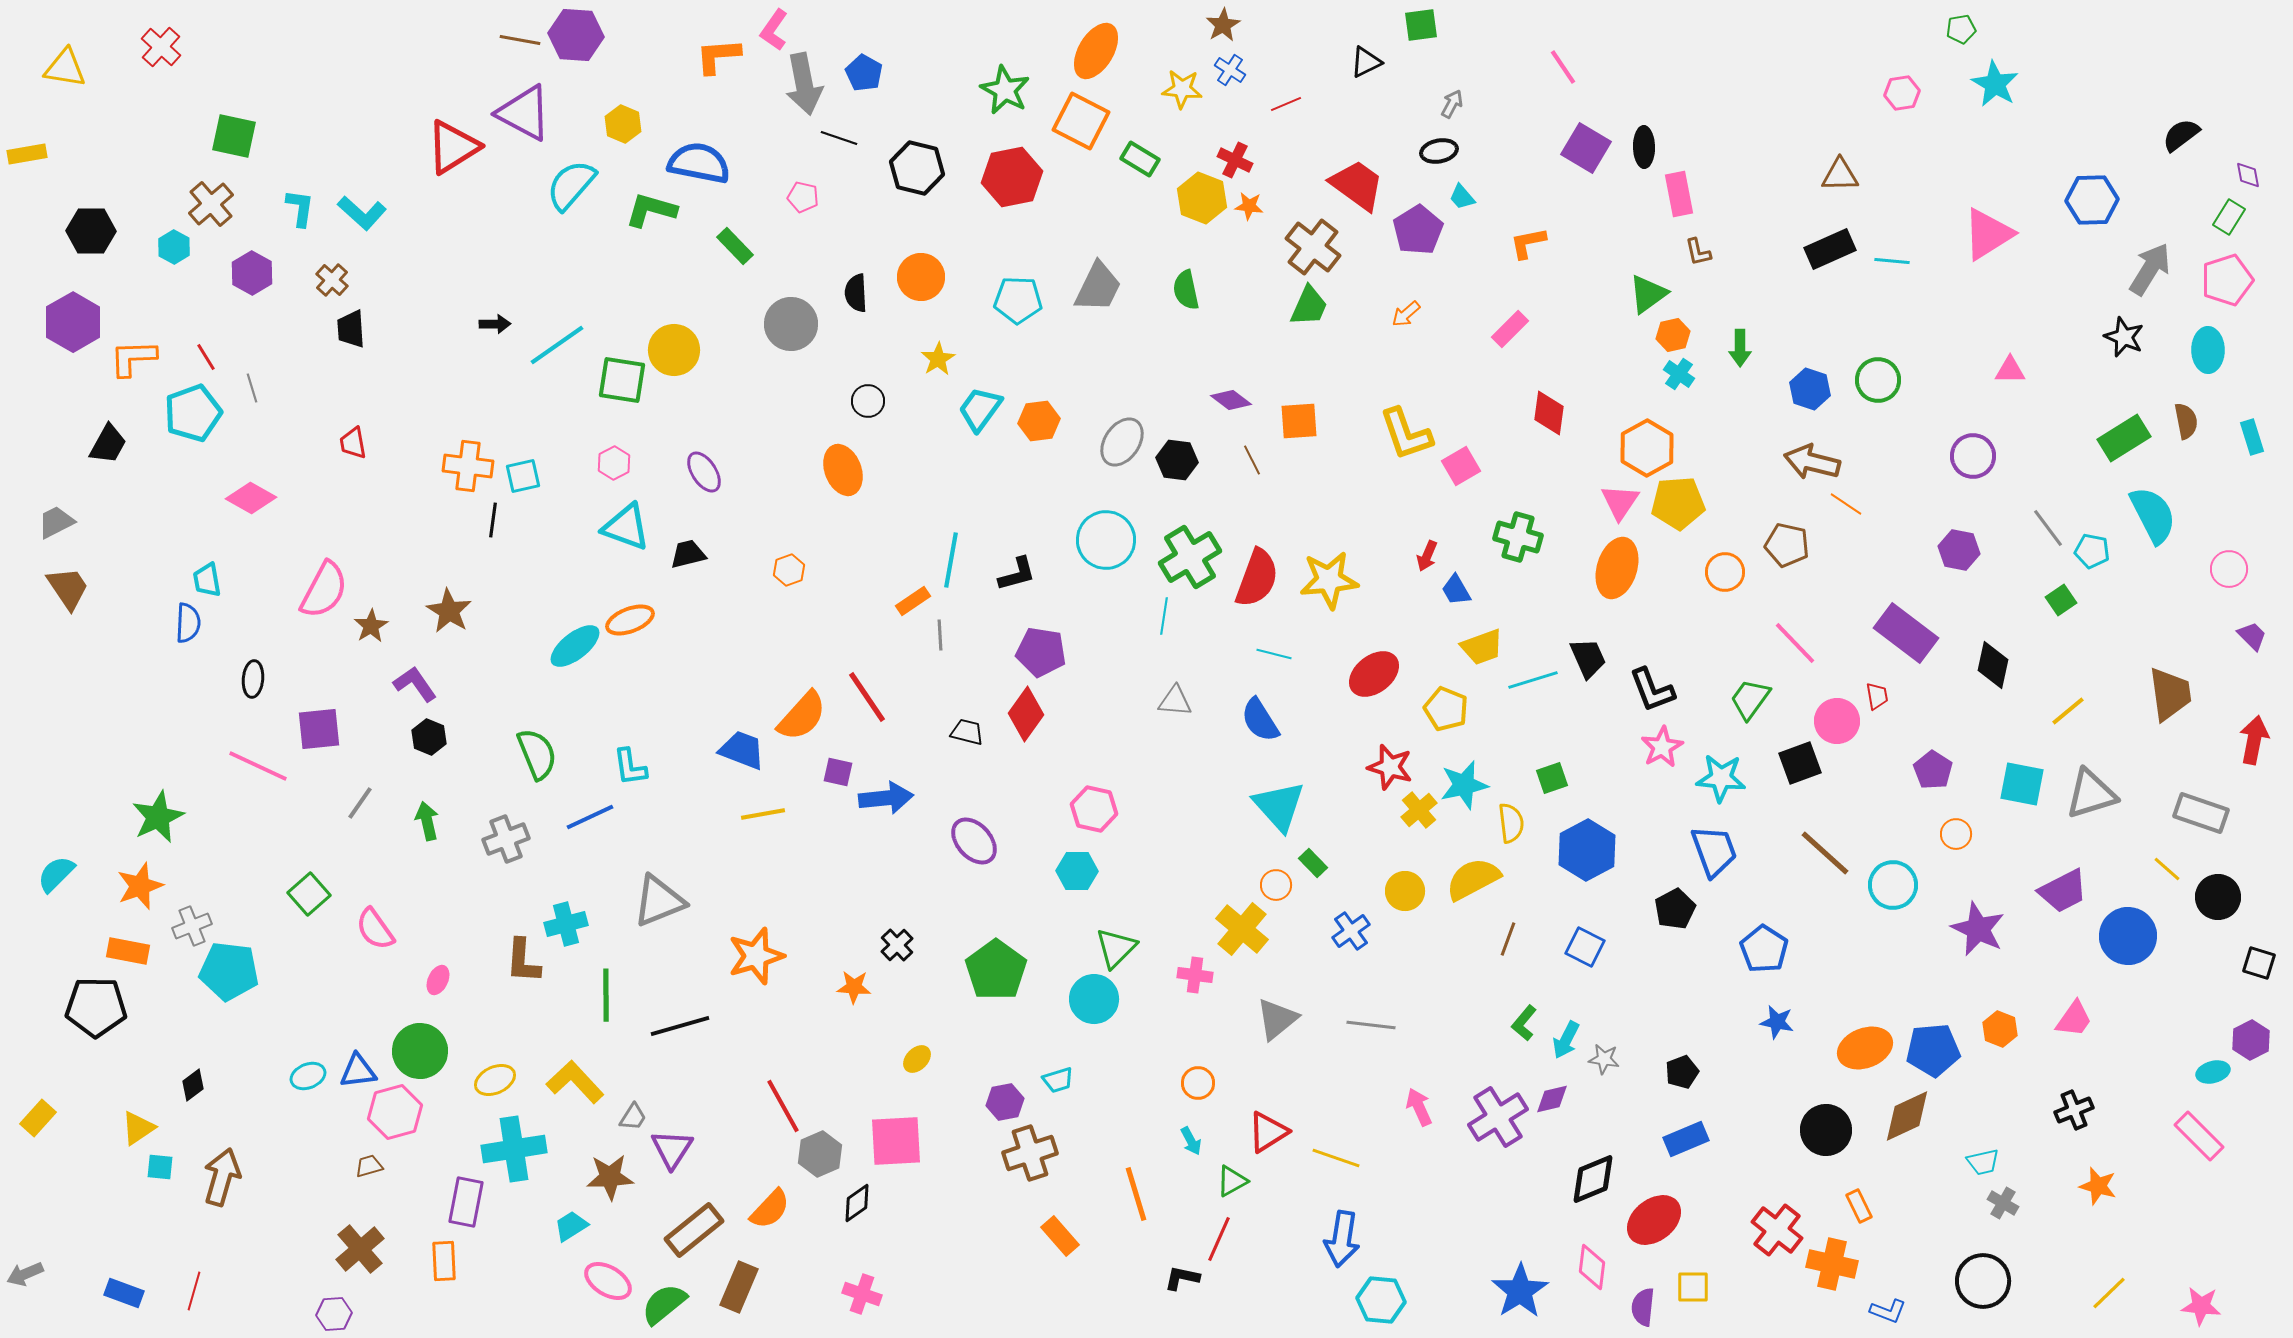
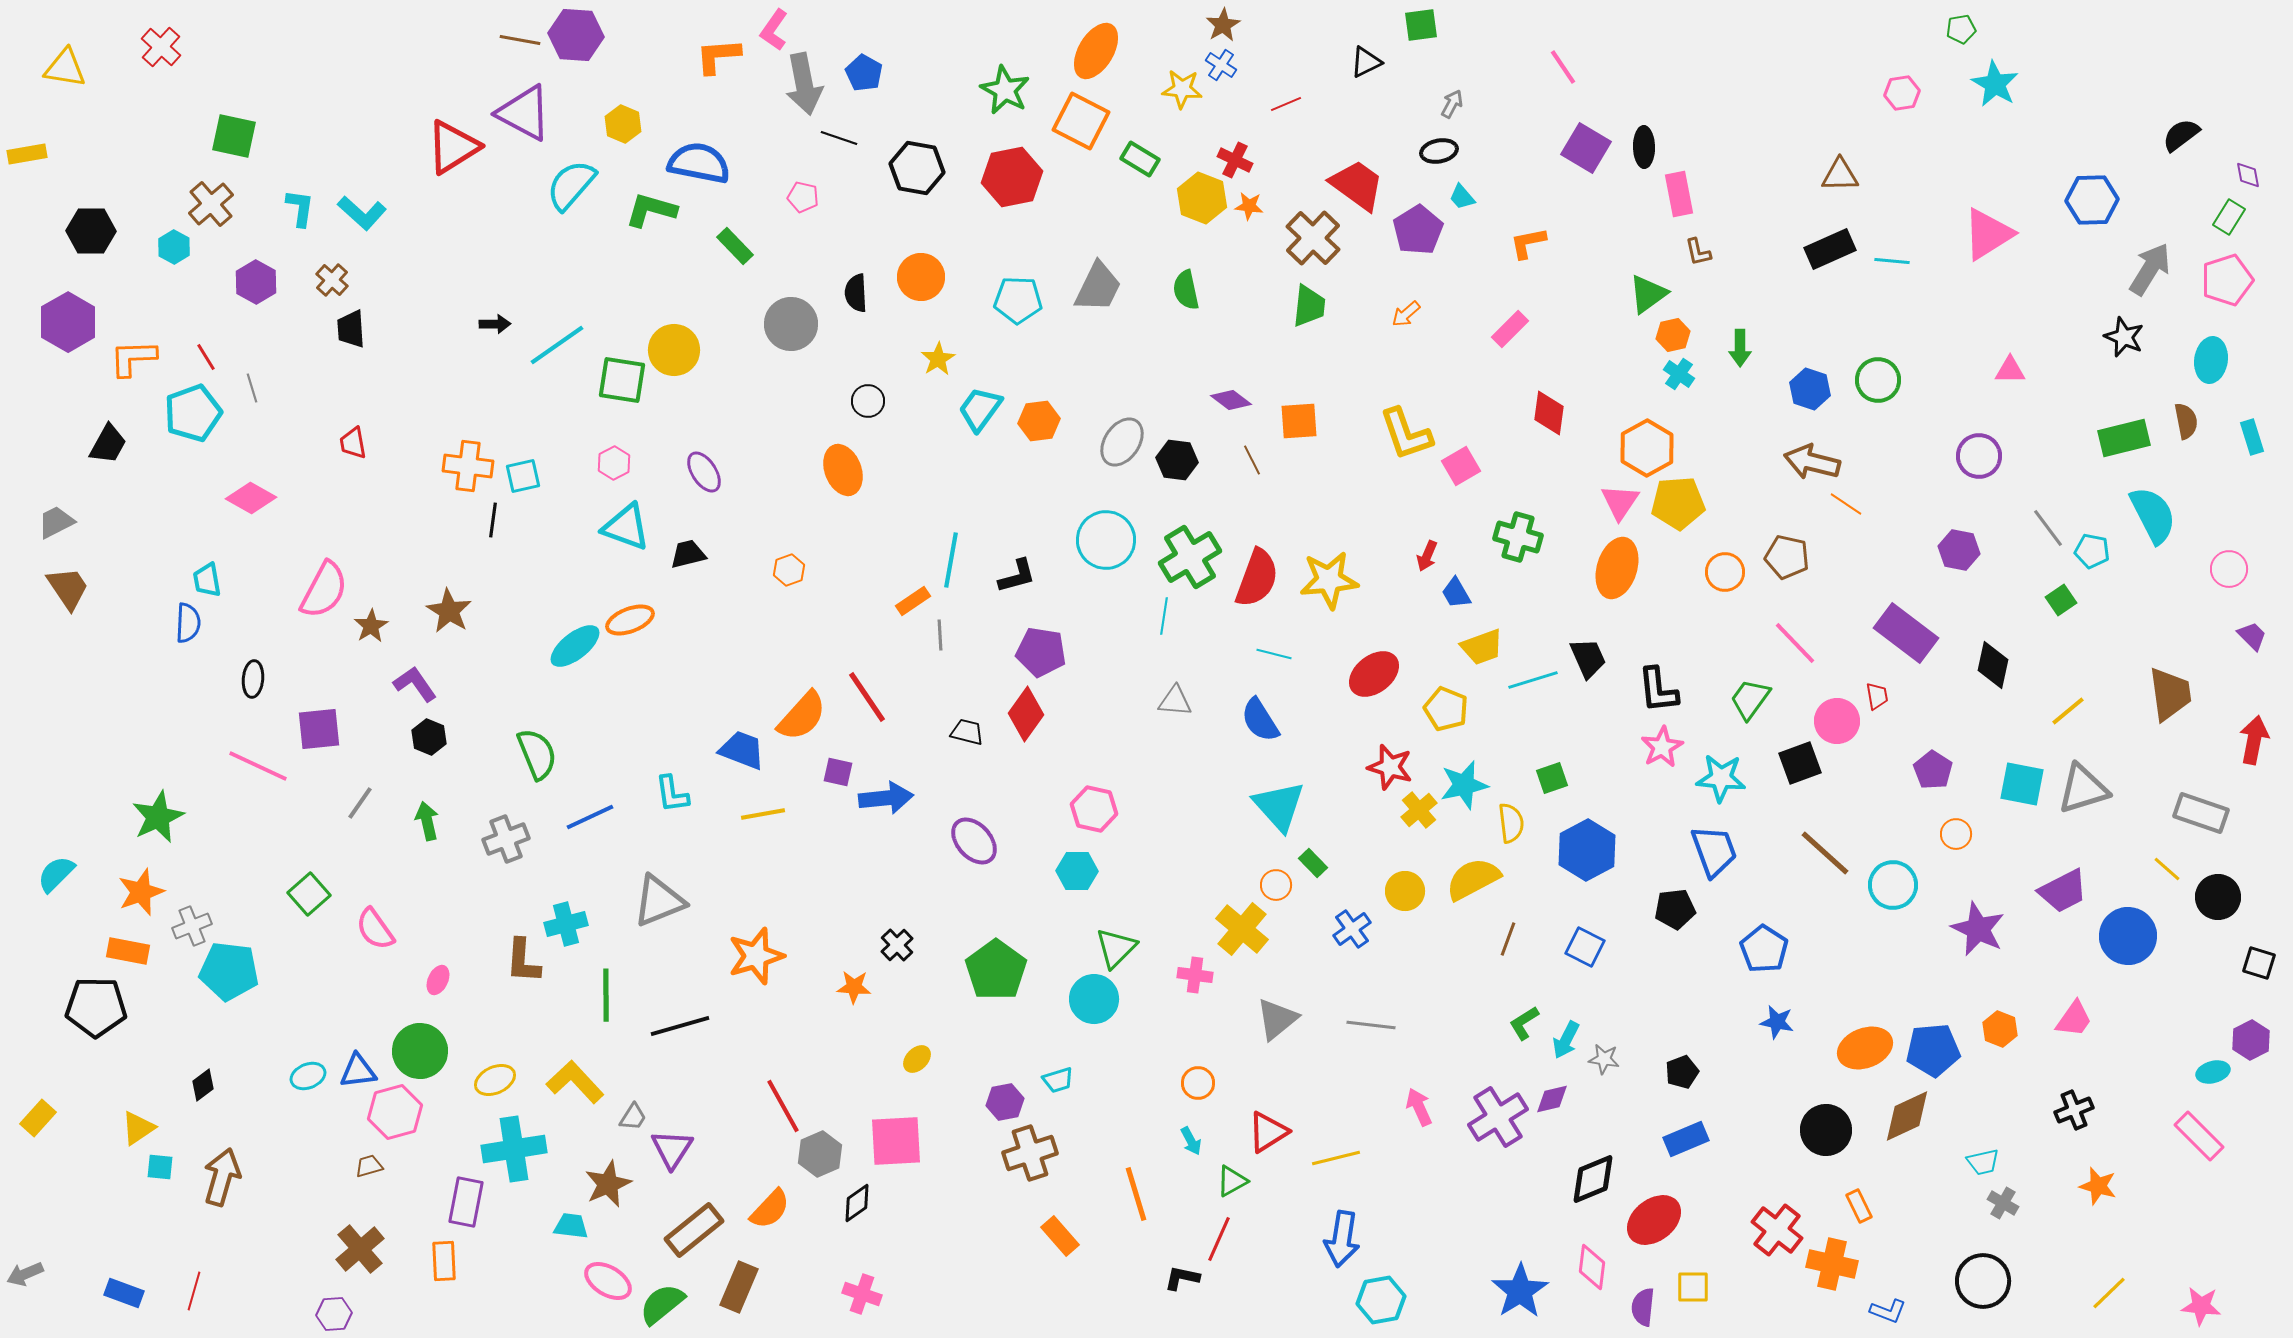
blue cross at (1230, 70): moved 9 px left, 5 px up
black hexagon at (917, 168): rotated 4 degrees counterclockwise
brown cross at (1313, 247): moved 9 px up; rotated 6 degrees clockwise
purple hexagon at (252, 273): moved 4 px right, 9 px down
green trapezoid at (1309, 306): rotated 18 degrees counterclockwise
purple hexagon at (73, 322): moved 5 px left
cyan ellipse at (2208, 350): moved 3 px right, 10 px down; rotated 9 degrees clockwise
green rectangle at (2124, 438): rotated 18 degrees clockwise
purple circle at (1973, 456): moved 6 px right
brown pentagon at (1787, 545): moved 12 px down
black L-shape at (1017, 574): moved 2 px down
blue trapezoid at (1456, 590): moved 3 px down
black L-shape at (1652, 690): moved 6 px right; rotated 15 degrees clockwise
cyan L-shape at (630, 767): moved 42 px right, 27 px down
gray triangle at (2091, 794): moved 8 px left, 5 px up
orange star at (140, 886): moved 1 px right, 6 px down
black pentagon at (1675, 909): rotated 21 degrees clockwise
blue cross at (1351, 931): moved 1 px right, 2 px up
green L-shape at (1524, 1023): rotated 18 degrees clockwise
black diamond at (193, 1085): moved 10 px right
yellow line at (1336, 1158): rotated 33 degrees counterclockwise
brown star at (610, 1177): moved 2 px left, 7 px down; rotated 21 degrees counterclockwise
cyan trapezoid at (571, 1226): rotated 39 degrees clockwise
cyan hexagon at (1381, 1300): rotated 15 degrees counterclockwise
green semicircle at (664, 1304): moved 2 px left
